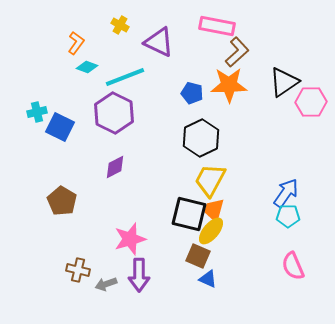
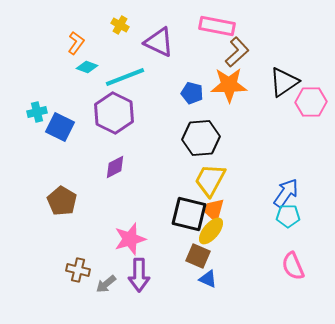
black hexagon: rotated 21 degrees clockwise
gray arrow: rotated 20 degrees counterclockwise
